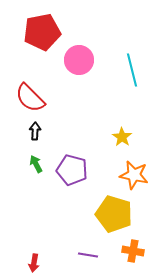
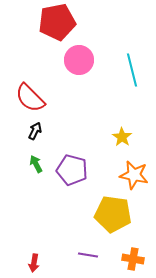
red pentagon: moved 15 px right, 10 px up
black arrow: rotated 24 degrees clockwise
yellow pentagon: moved 1 px left; rotated 9 degrees counterclockwise
orange cross: moved 8 px down
